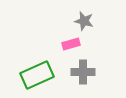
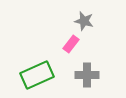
pink rectangle: rotated 36 degrees counterclockwise
gray cross: moved 4 px right, 3 px down
